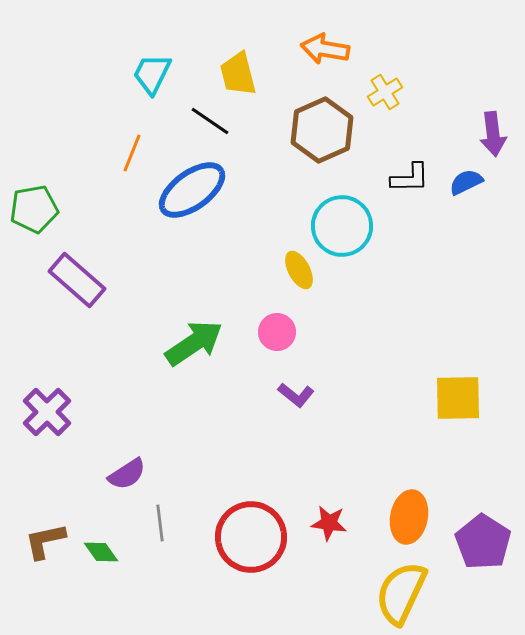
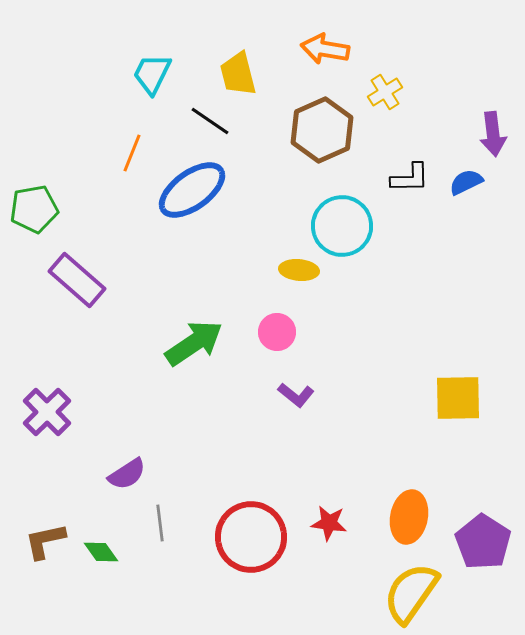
yellow ellipse: rotated 57 degrees counterclockwise
yellow semicircle: moved 10 px right; rotated 10 degrees clockwise
